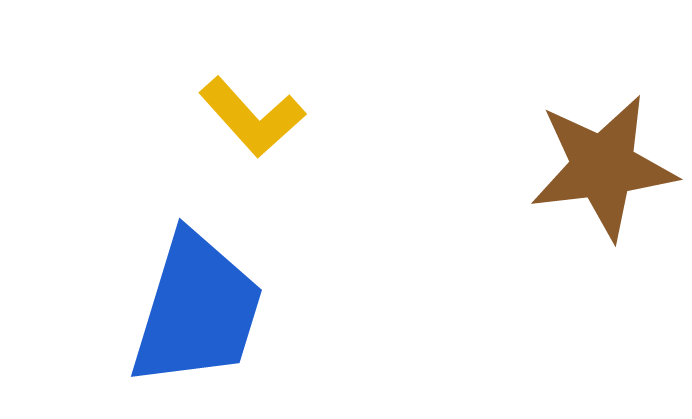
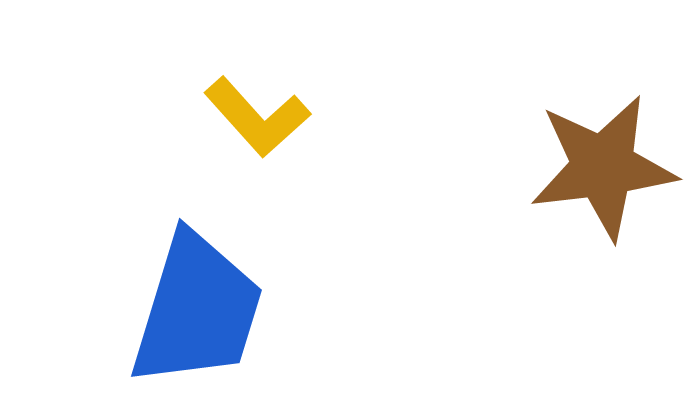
yellow L-shape: moved 5 px right
